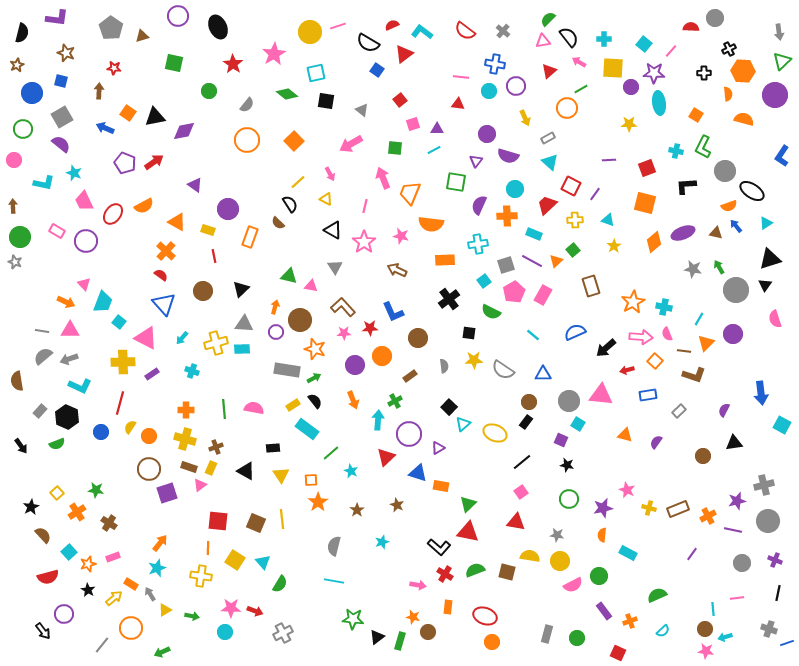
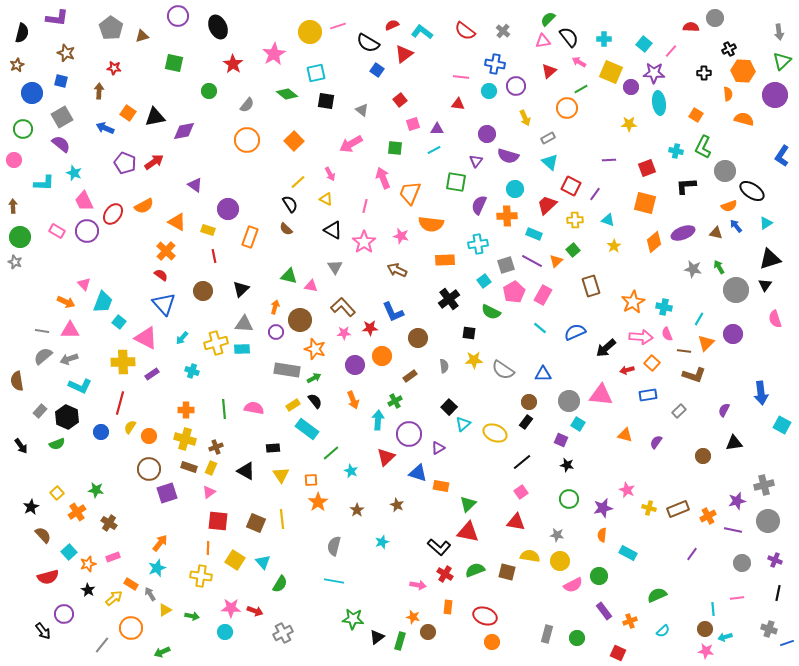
yellow square at (613, 68): moved 2 px left, 4 px down; rotated 20 degrees clockwise
cyan L-shape at (44, 183): rotated 10 degrees counterclockwise
brown semicircle at (278, 223): moved 8 px right, 6 px down
purple circle at (86, 241): moved 1 px right, 10 px up
cyan line at (533, 335): moved 7 px right, 7 px up
orange square at (655, 361): moved 3 px left, 2 px down
pink triangle at (200, 485): moved 9 px right, 7 px down
